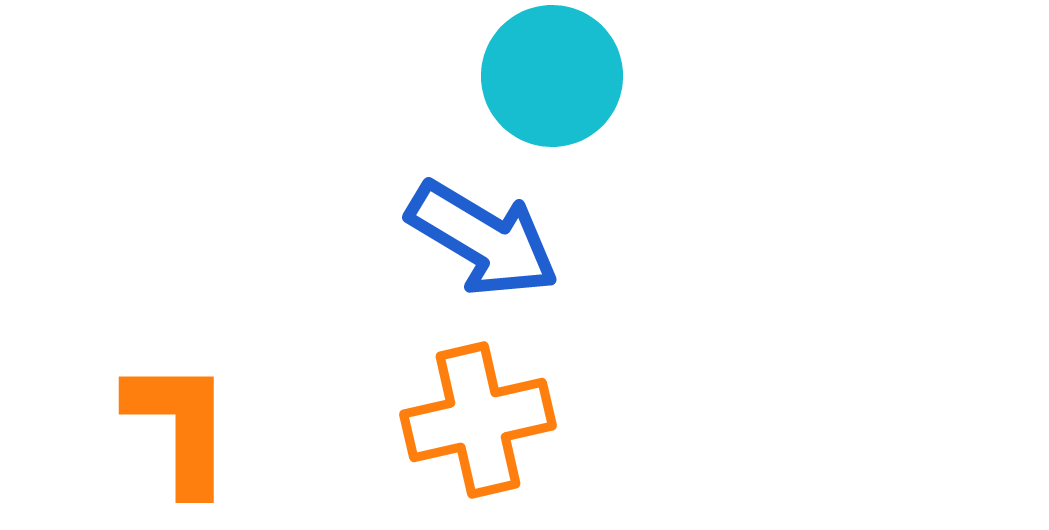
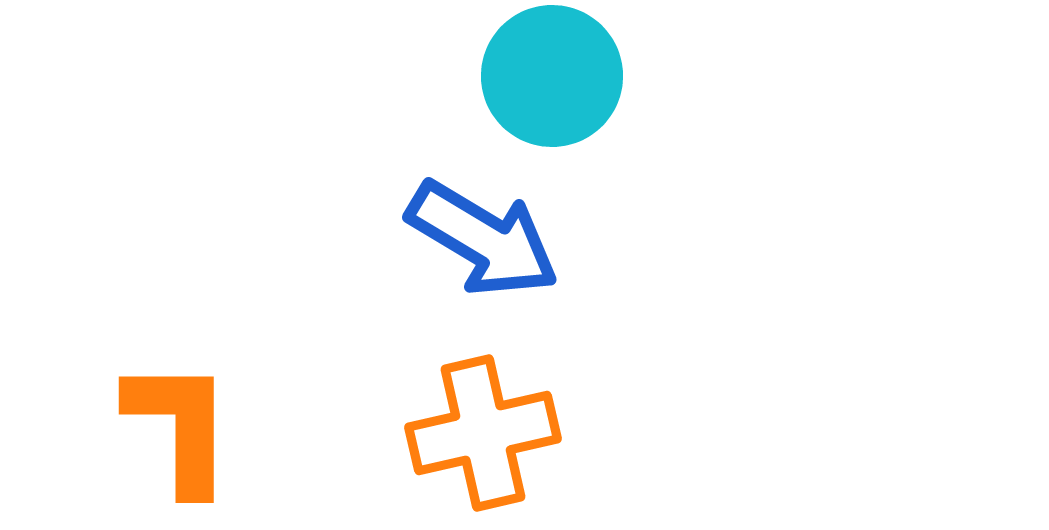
orange cross: moved 5 px right, 13 px down
